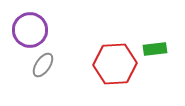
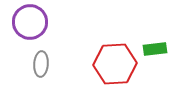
purple circle: moved 8 px up
gray ellipse: moved 2 px left, 1 px up; rotated 30 degrees counterclockwise
